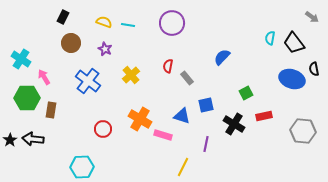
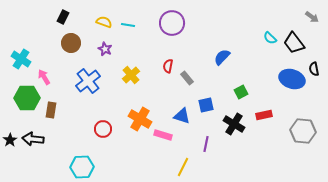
cyan semicircle: rotated 56 degrees counterclockwise
blue cross: rotated 15 degrees clockwise
green square: moved 5 px left, 1 px up
red rectangle: moved 1 px up
